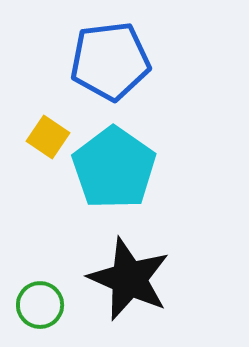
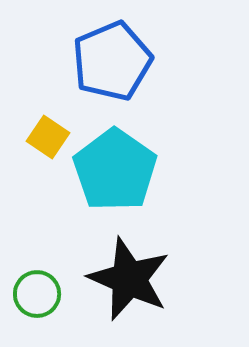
blue pentagon: moved 2 px right; rotated 16 degrees counterclockwise
cyan pentagon: moved 1 px right, 2 px down
green circle: moved 3 px left, 11 px up
